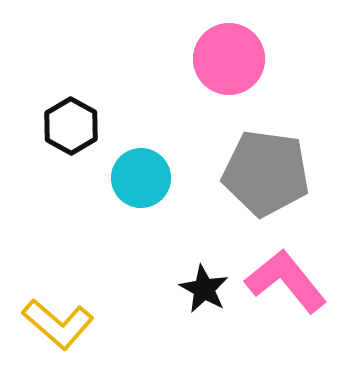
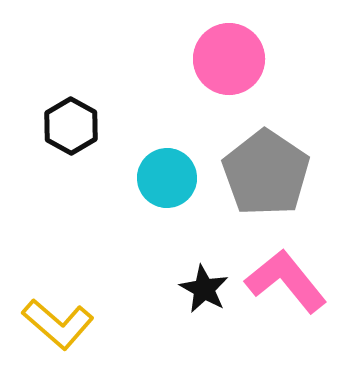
gray pentagon: rotated 26 degrees clockwise
cyan circle: moved 26 px right
